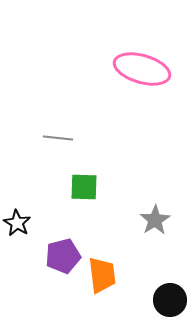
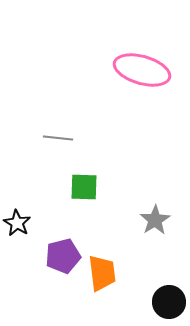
pink ellipse: moved 1 px down
orange trapezoid: moved 2 px up
black circle: moved 1 px left, 2 px down
